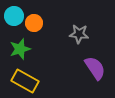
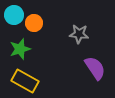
cyan circle: moved 1 px up
